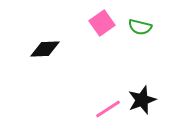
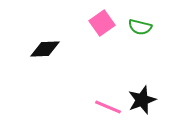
pink line: moved 2 px up; rotated 56 degrees clockwise
